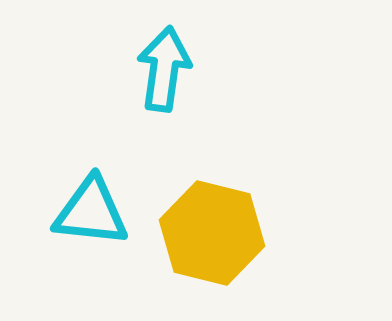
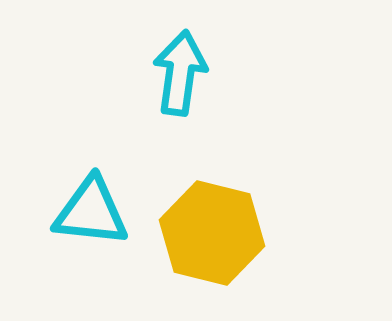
cyan arrow: moved 16 px right, 4 px down
